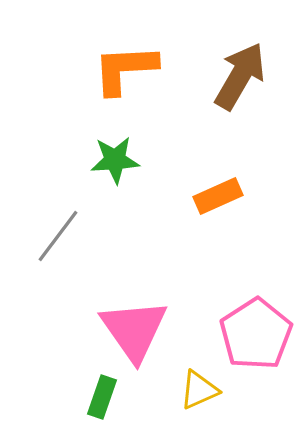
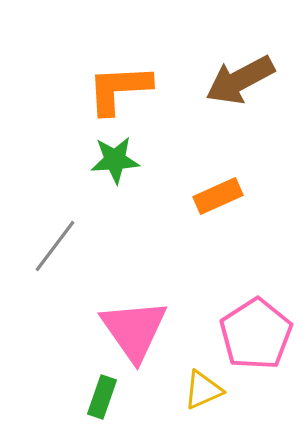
orange L-shape: moved 6 px left, 20 px down
brown arrow: moved 4 px down; rotated 148 degrees counterclockwise
gray line: moved 3 px left, 10 px down
yellow triangle: moved 4 px right
